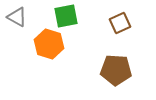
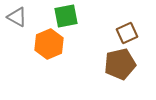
brown square: moved 7 px right, 10 px down
orange hexagon: rotated 20 degrees clockwise
brown pentagon: moved 4 px right, 6 px up; rotated 16 degrees counterclockwise
